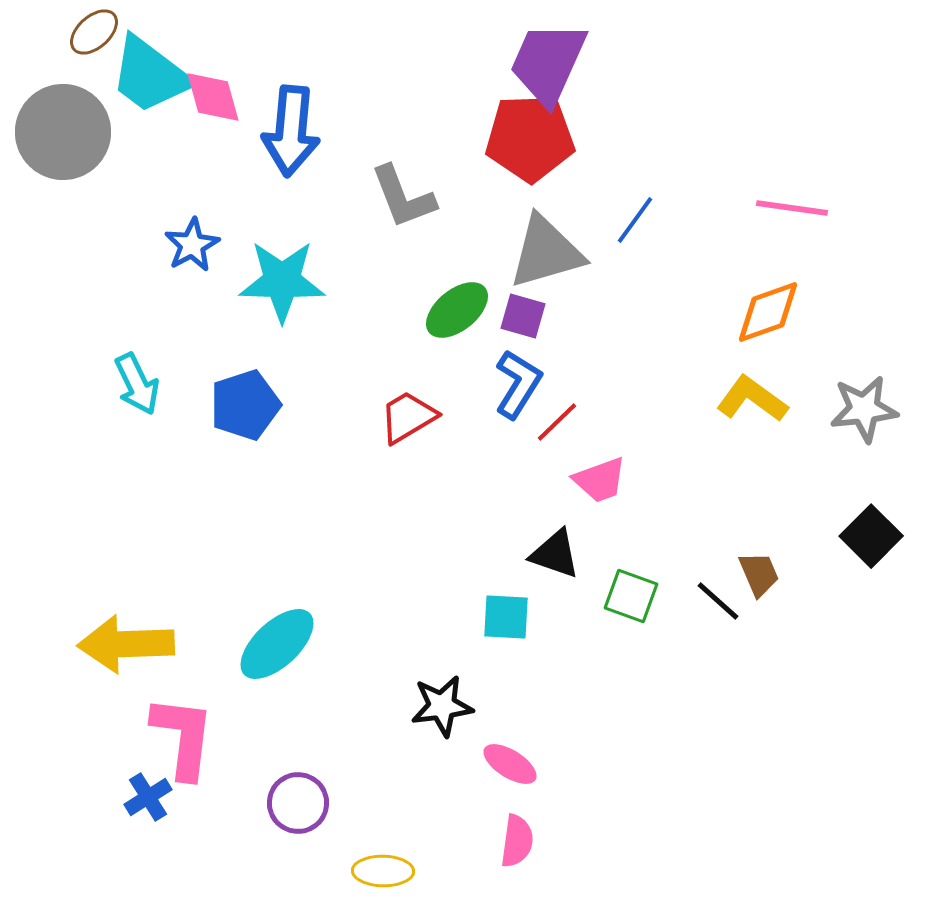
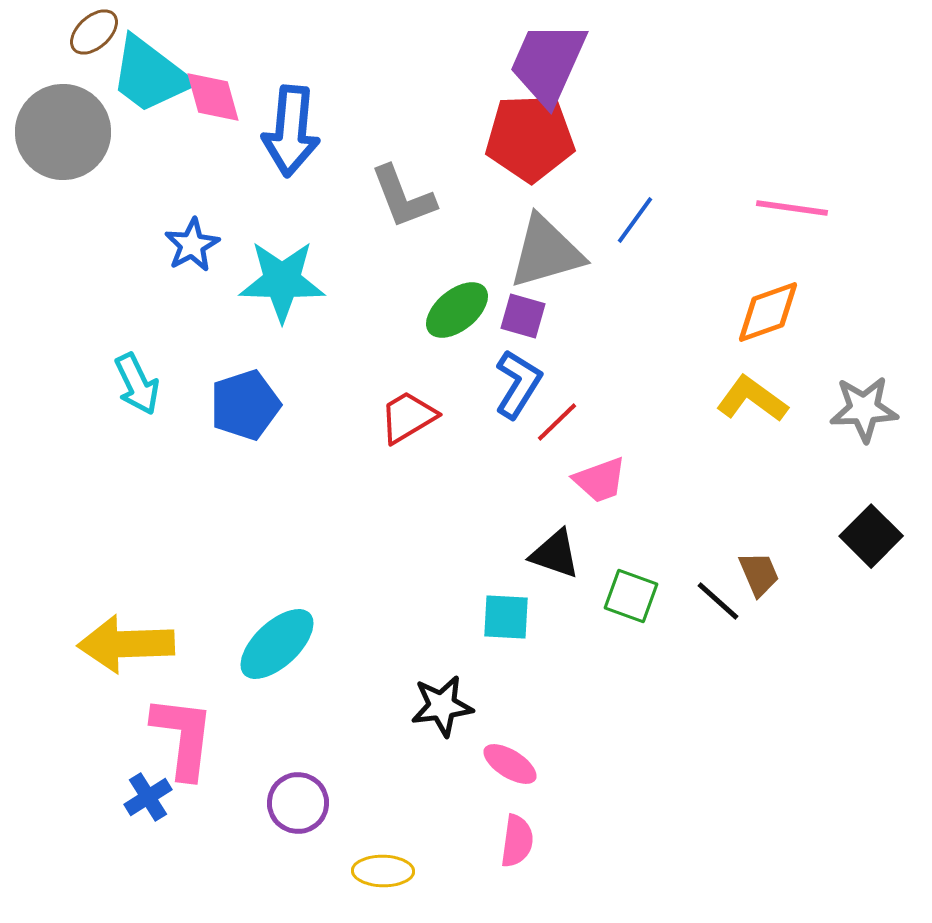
gray star: rotated 4 degrees clockwise
